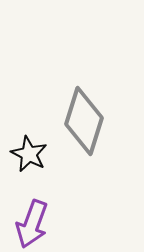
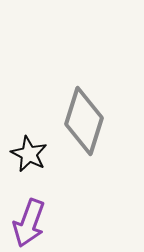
purple arrow: moved 3 px left, 1 px up
